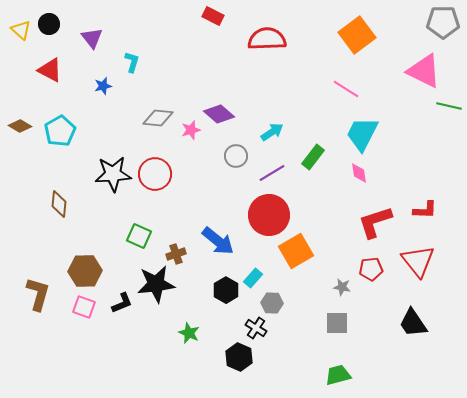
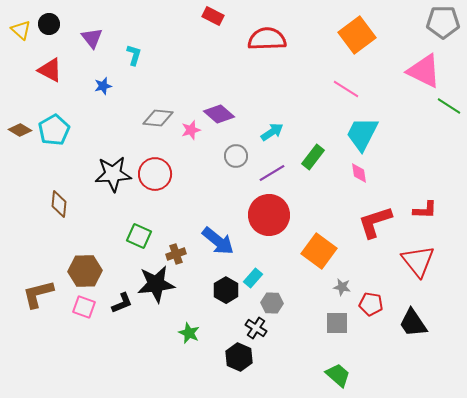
cyan L-shape at (132, 62): moved 2 px right, 7 px up
green line at (449, 106): rotated 20 degrees clockwise
brown diamond at (20, 126): moved 4 px down
cyan pentagon at (60, 131): moved 6 px left, 1 px up
orange square at (296, 251): moved 23 px right; rotated 24 degrees counterclockwise
red pentagon at (371, 269): moved 35 px down; rotated 15 degrees clockwise
brown L-shape at (38, 294): rotated 120 degrees counterclockwise
green trapezoid at (338, 375): rotated 56 degrees clockwise
